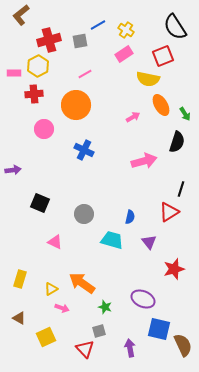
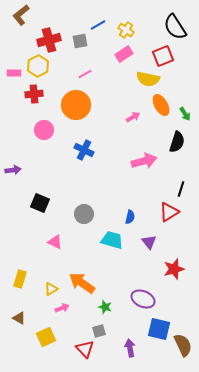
pink circle at (44, 129): moved 1 px down
pink arrow at (62, 308): rotated 40 degrees counterclockwise
